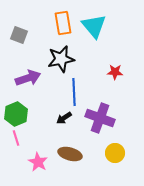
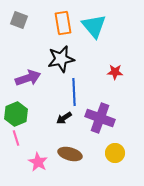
gray square: moved 15 px up
